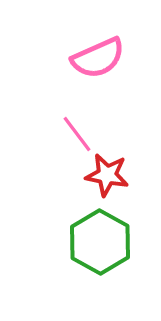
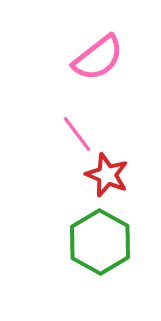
pink semicircle: rotated 14 degrees counterclockwise
red star: rotated 12 degrees clockwise
